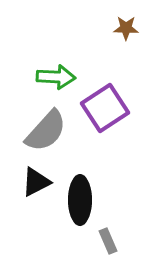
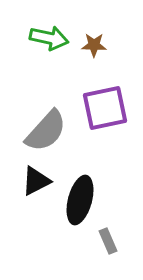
brown star: moved 32 px left, 17 px down
green arrow: moved 7 px left, 39 px up; rotated 9 degrees clockwise
purple square: rotated 21 degrees clockwise
black triangle: moved 1 px up
black ellipse: rotated 15 degrees clockwise
